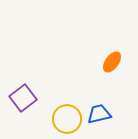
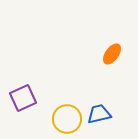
orange ellipse: moved 8 px up
purple square: rotated 12 degrees clockwise
